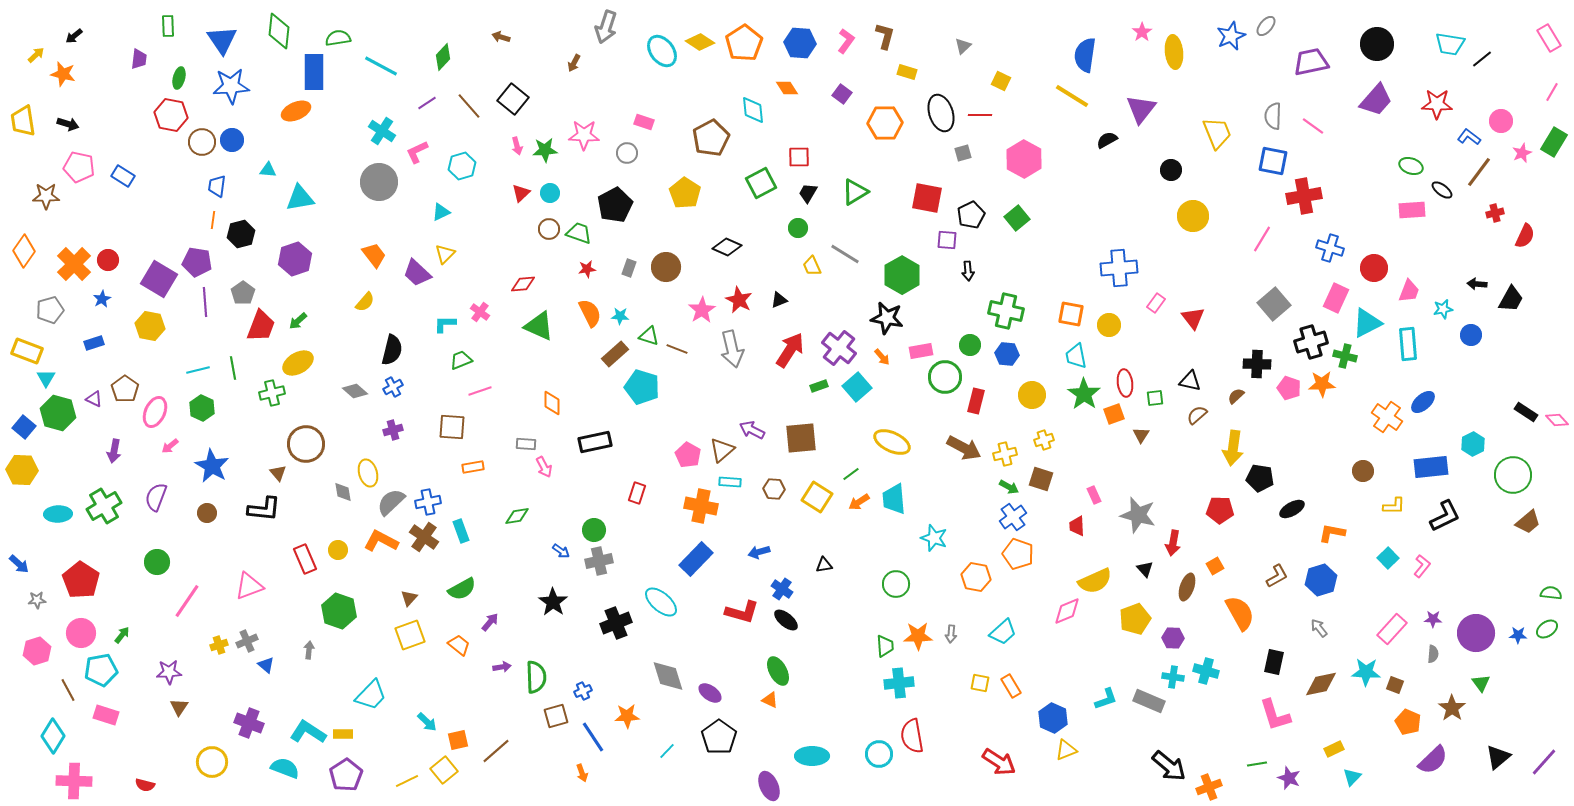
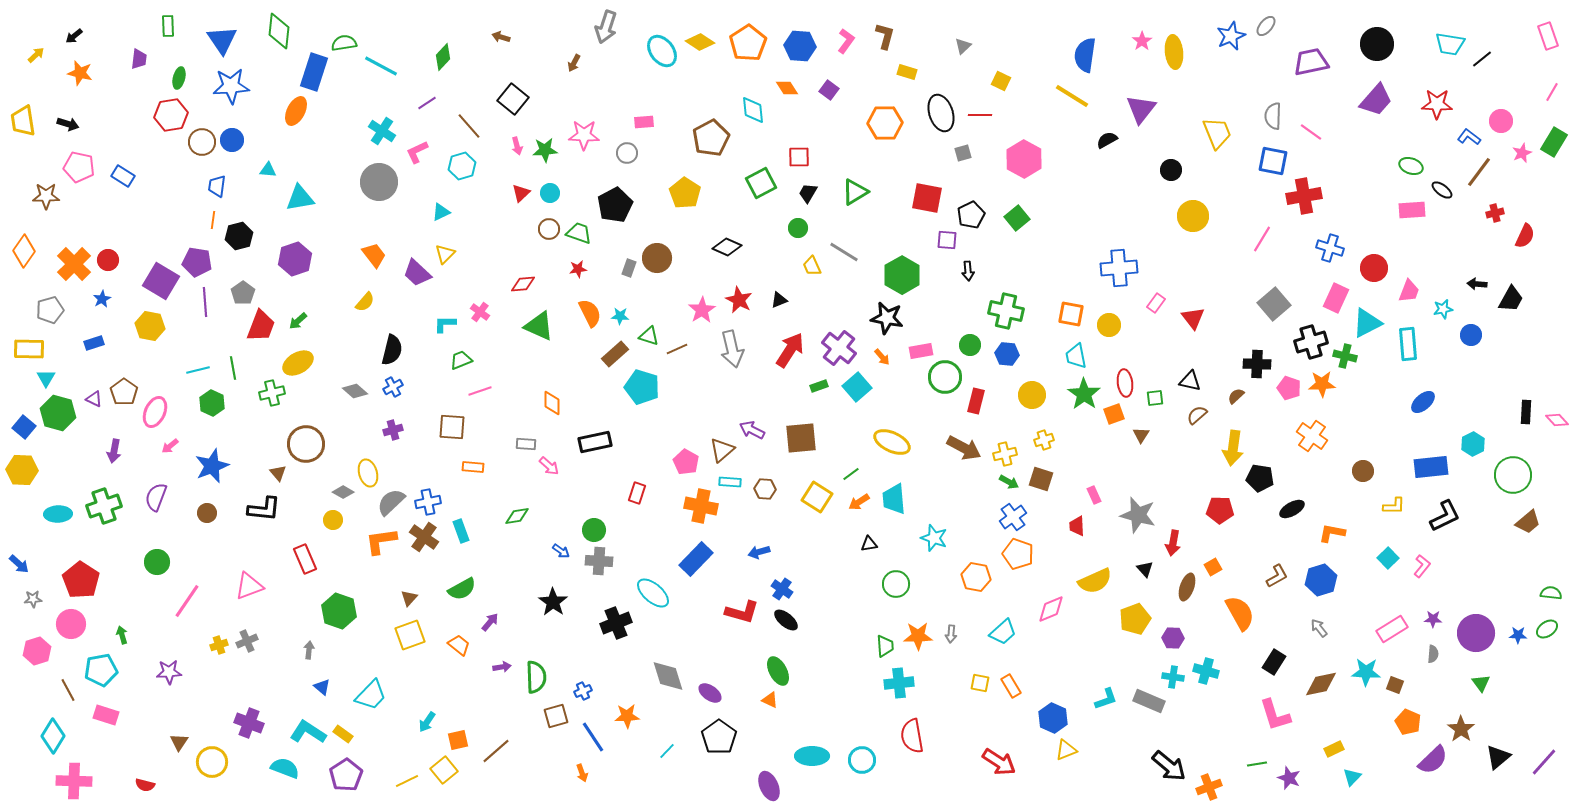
pink star at (1142, 32): moved 9 px down
green semicircle at (338, 38): moved 6 px right, 5 px down
pink rectangle at (1549, 38): moved 1 px left, 2 px up; rotated 12 degrees clockwise
orange pentagon at (744, 43): moved 4 px right
blue hexagon at (800, 43): moved 3 px down
blue rectangle at (314, 72): rotated 18 degrees clockwise
orange star at (63, 74): moved 17 px right, 1 px up
purple square at (842, 94): moved 13 px left, 4 px up
brown line at (469, 106): moved 20 px down
orange ellipse at (296, 111): rotated 40 degrees counterclockwise
red hexagon at (171, 115): rotated 20 degrees counterclockwise
pink rectangle at (644, 122): rotated 24 degrees counterclockwise
pink line at (1313, 126): moved 2 px left, 6 px down
black hexagon at (241, 234): moved 2 px left, 2 px down
gray line at (845, 254): moved 1 px left, 2 px up
brown circle at (666, 267): moved 9 px left, 9 px up
red star at (587, 269): moved 9 px left
purple square at (159, 279): moved 2 px right, 2 px down
brown line at (677, 349): rotated 45 degrees counterclockwise
yellow rectangle at (27, 351): moved 2 px right, 2 px up; rotated 20 degrees counterclockwise
brown pentagon at (125, 389): moved 1 px left, 3 px down
green hexagon at (202, 408): moved 10 px right, 5 px up
black rectangle at (1526, 412): rotated 60 degrees clockwise
orange cross at (1387, 417): moved 75 px left, 19 px down
pink pentagon at (688, 455): moved 2 px left, 7 px down
blue star at (212, 466): rotated 20 degrees clockwise
orange rectangle at (473, 467): rotated 15 degrees clockwise
pink arrow at (544, 467): moved 5 px right, 1 px up; rotated 20 degrees counterclockwise
green arrow at (1009, 487): moved 5 px up
brown hexagon at (774, 489): moved 9 px left
gray diamond at (343, 492): rotated 50 degrees counterclockwise
green cross at (104, 506): rotated 12 degrees clockwise
orange L-shape at (381, 541): rotated 36 degrees counterclockwise
yellow circle at (338, 550): moved 5 px left, 30 px up
gray cross at (599, 561): rotated 16 degrees clockwise
black triangle at (824, 565): moved 45 px right, 21 px up
orange square at (1215, 566): moved 2 px left, 1 px down
gray star at (37, 600): moved 4 px left, 1 px up
cyan ellipse at (661, 602): moved 8 px left, 9 px up
pink diamond at (1067, 611): moved 16 px left, 2 px up
pink rectangle at (1392, 629): rotated 16 degrees clockwise
pink circle at (81, 633): moved 10 px left, 9 px up
green arrow at (122, 635): rotated 54 degrees counterclockwise
black rectangle at (1274, 662): rotated 20 degrees clockwise
blue triangle at (266, 665): moved 56 px right, 22 px down
brown triangle at (179, 707): moved 35 px down
brown star at (1452, 708): moved 9 px right, 21 px down
cyan arrow at (427, 722): rotated 80 degrees clockwise
yellow rectangle at (343, 734): rotated 36 degrees clockwise
cyan circle at (879, 754): moved 17 px left, 6 px down
